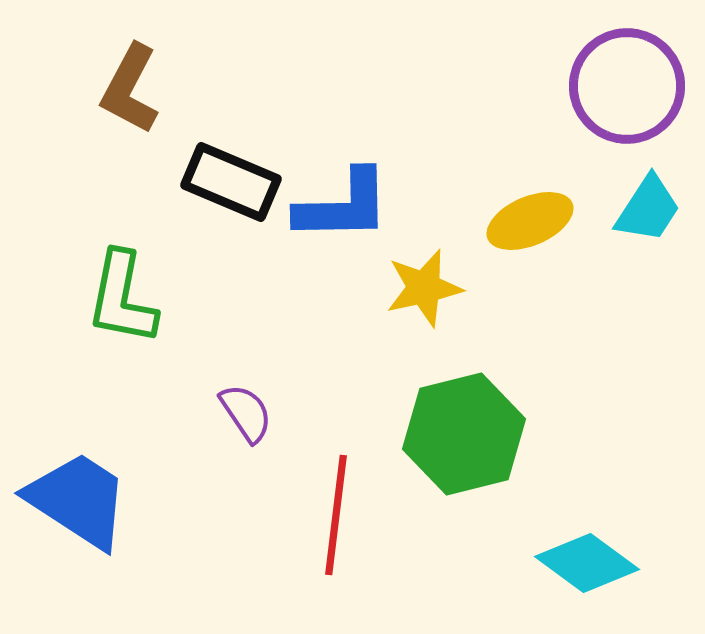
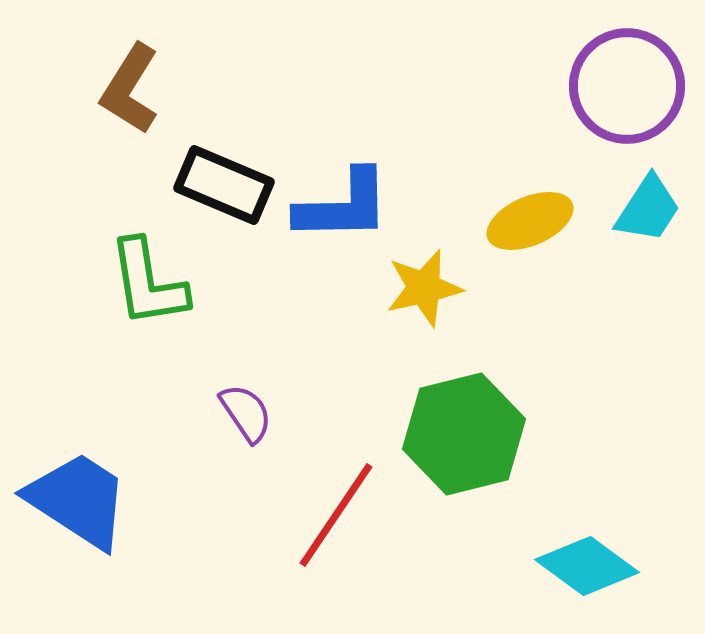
brown L-shape: rotated 4 degrees clockwise
black rectangle: moved 7 px left, 3 px down
green L-shape: moved 26 px right, 15 px up; rotated 20 degrees counterclockwise
red line: rotated 27 degrees clockwise
cyan diamond: moved 3 px down
